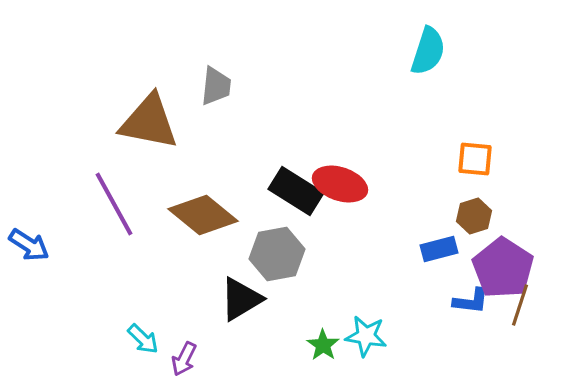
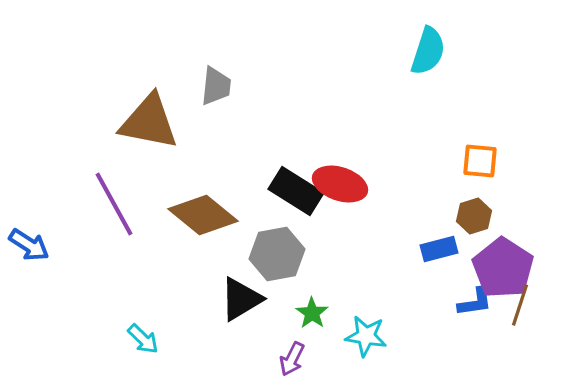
orange square: moved 5 px right, 2 px down
blue L-shape: moved 4 px right, 1 px down; rotated 15 degrees counterclockwise
green star: moved 11 px left, 32 px up
purple arrow: moved 108 px right
